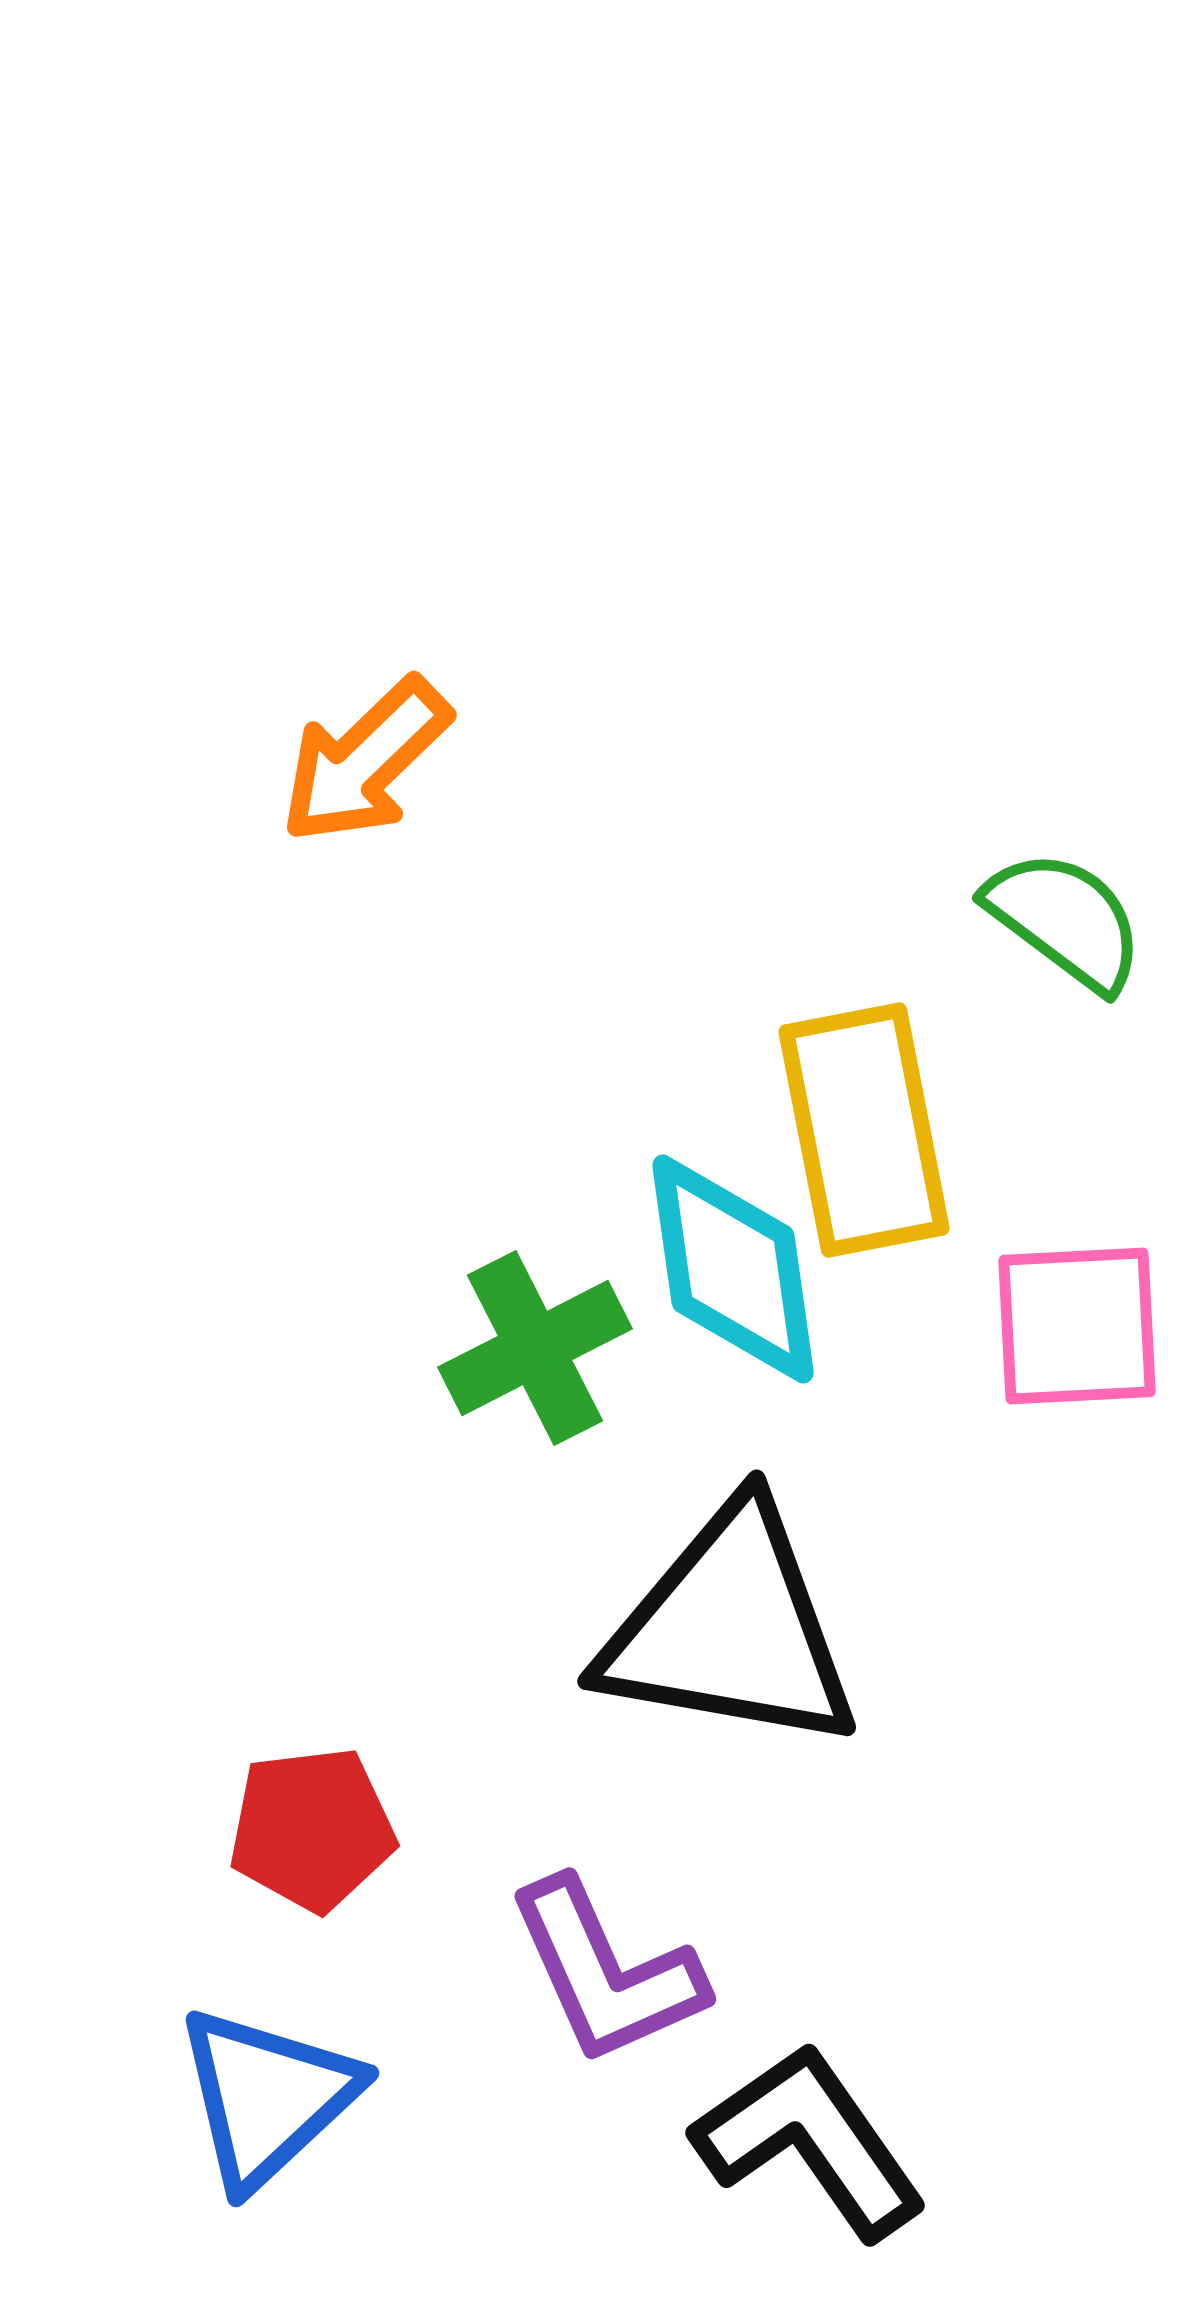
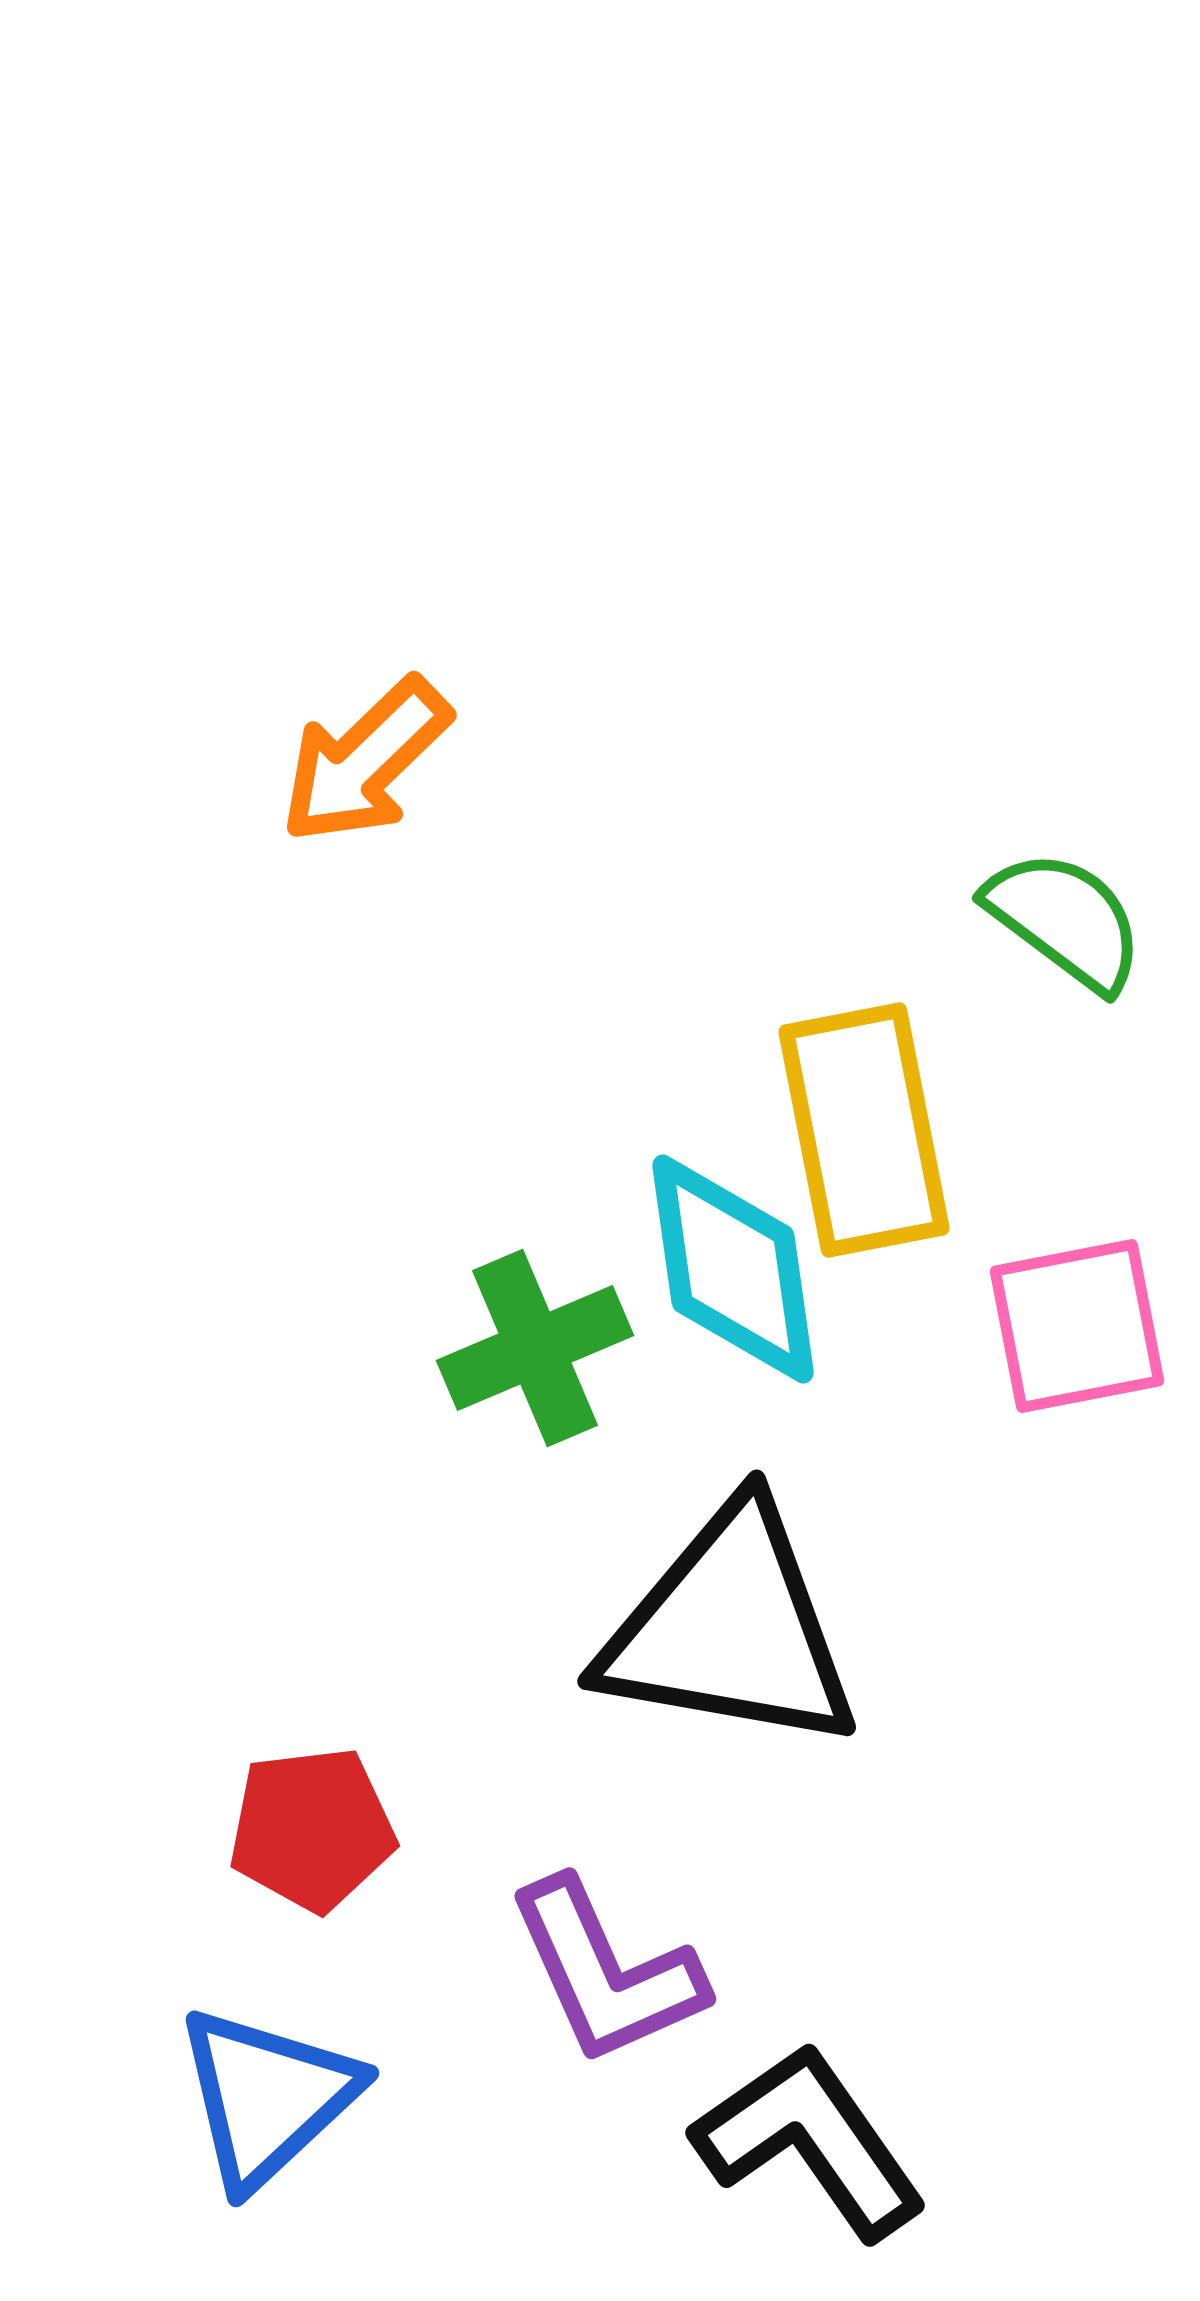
pink square: rotated 8 degrees counterclockwise
green cross: rotated 4 degrees clockwise
